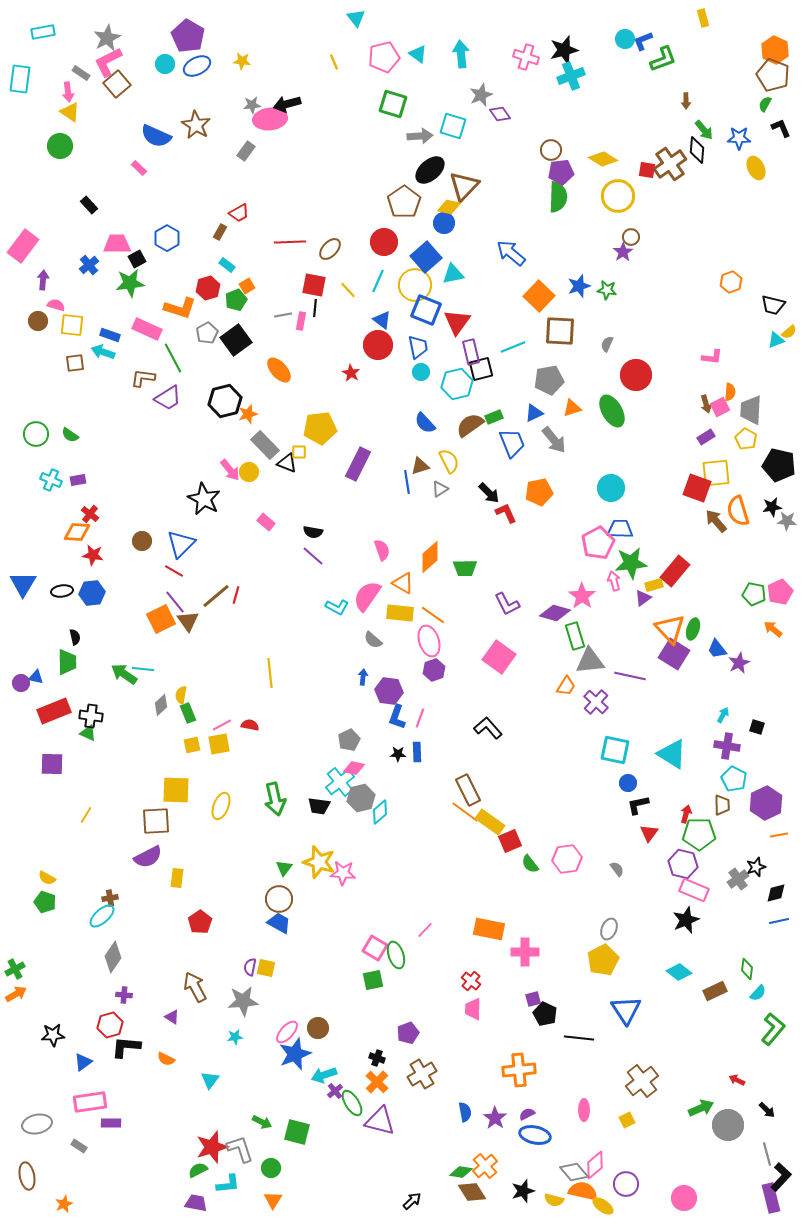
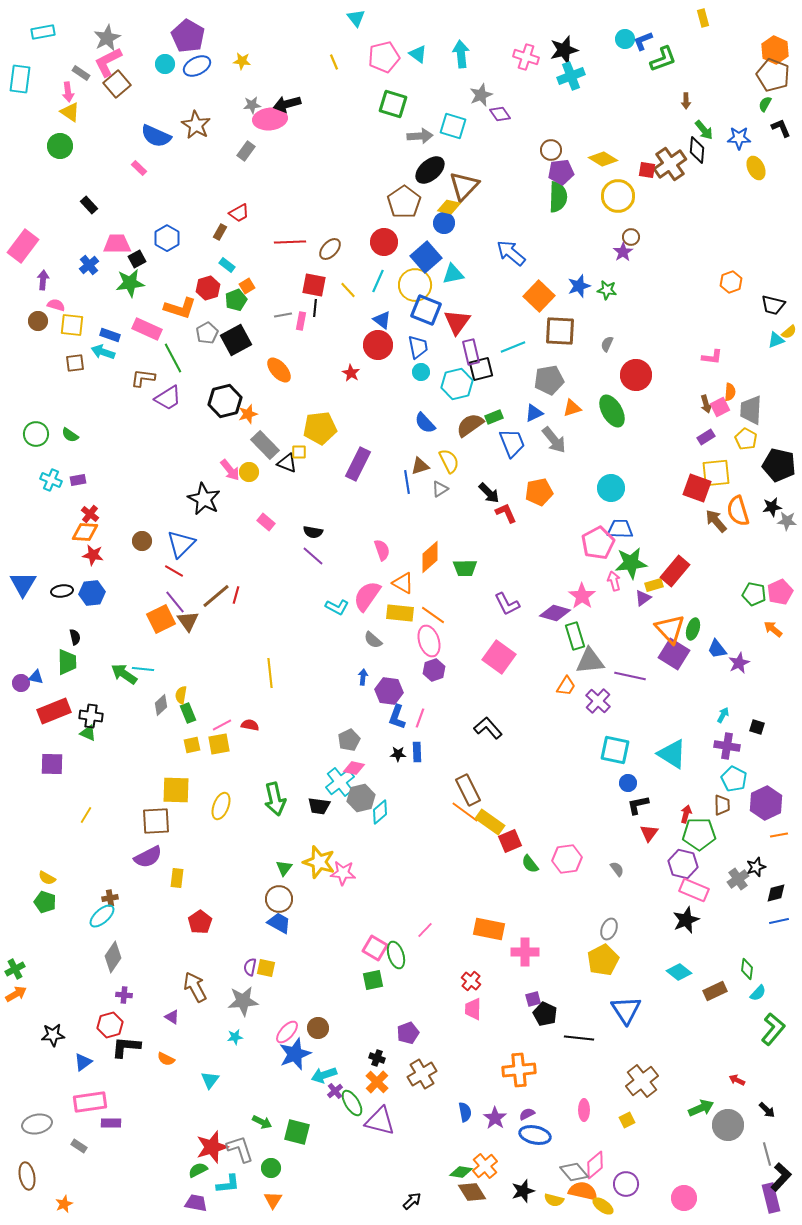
black square at (236, 340): rotated 8 degrees clockwise
orange diamond at (77, 532): moved 8 px right
purple cross at (596, 702): moved 2 px right, 1 px up
